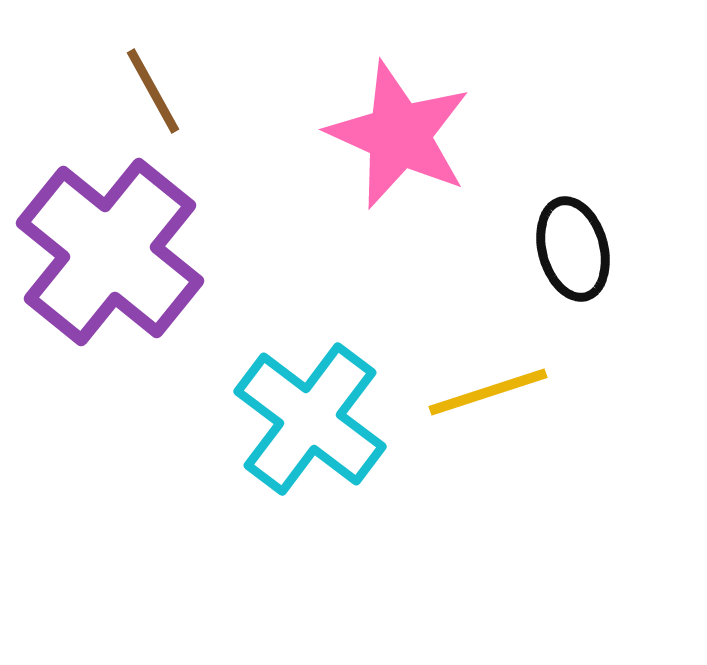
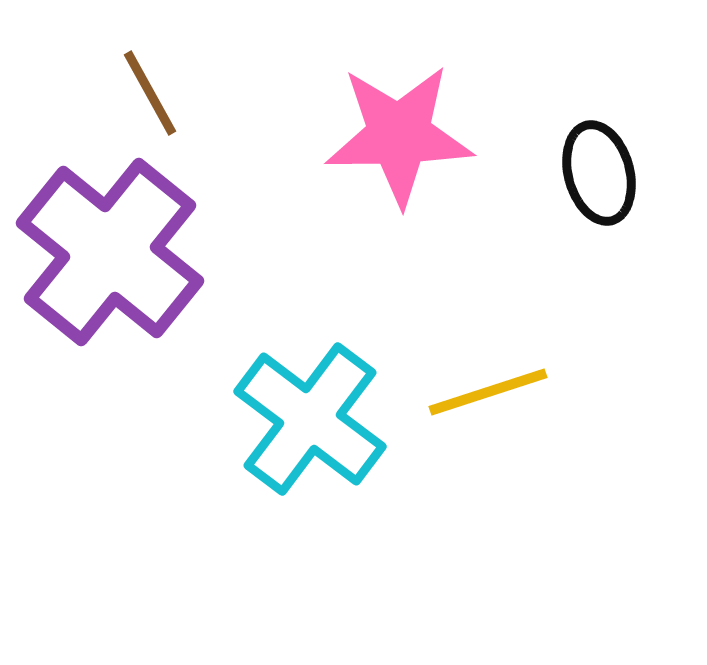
brown line: moved 3 px left, 2 px down
pink star: rotated 25 degrees counterclockwise
black ellipse: moved 26 px right, 76 px up
